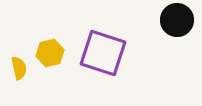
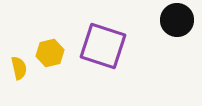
purple square: moved 7 px up
